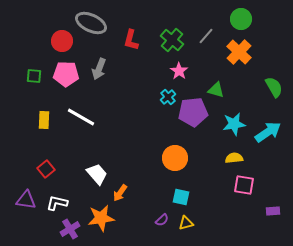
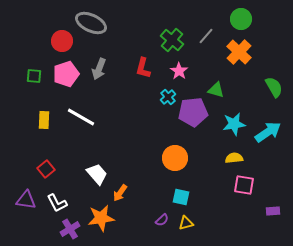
red L-shape: moved 12 px right, 28 px down
pink pentagon: rotated 20 degrees counterclockwise
white L-shape: rotated 130 degrees counterclockwise
